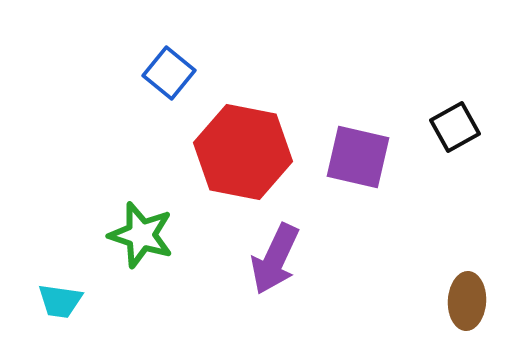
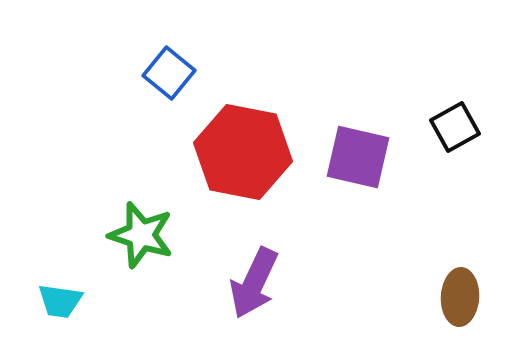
purple arrow: moved 21 px left, 24 px down
brown ellipse: moved 7 px left, 4 px up
